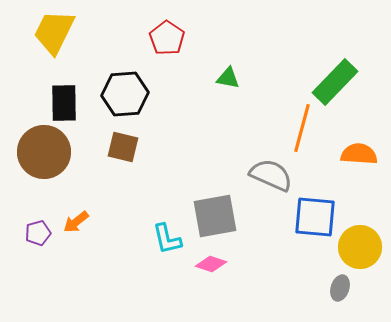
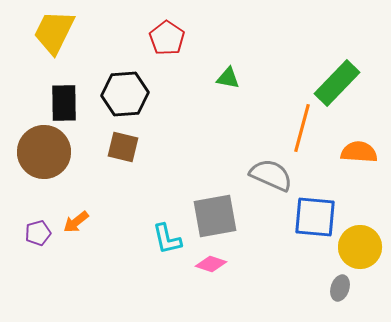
green rectangle: moved 2 px right, 1 px down
orange semicircle: moved 2 px up
